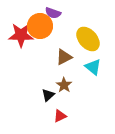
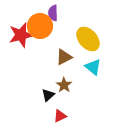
purple semicircle: rotated 70 degrees clockwise
red star: rotated 15 degrees counterclockwise
